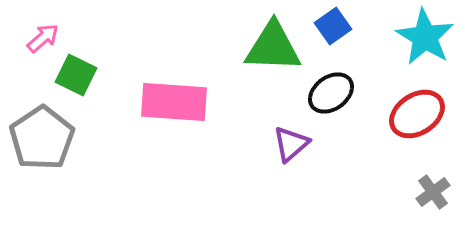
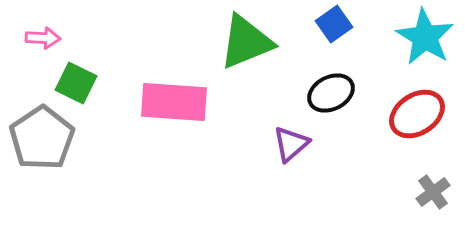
blue square: moved 1 px right, 2 px up
pink arrow: rotated 44 degrees clockwise
green triangle: moved 27 px left, 5 px up; rotated 24 degrees counterclockwise
green square: moved 8 px down
black ellipse: rotated 9 degrees clockwise
